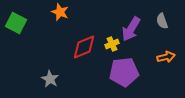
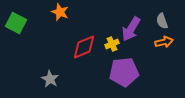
orange arrow: moved 2 px left, 15 px up
